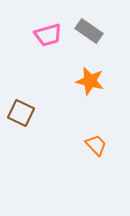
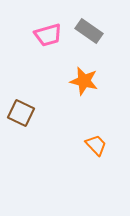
orange star: moved 6 px left
